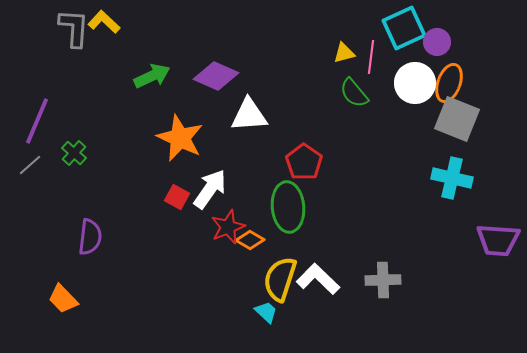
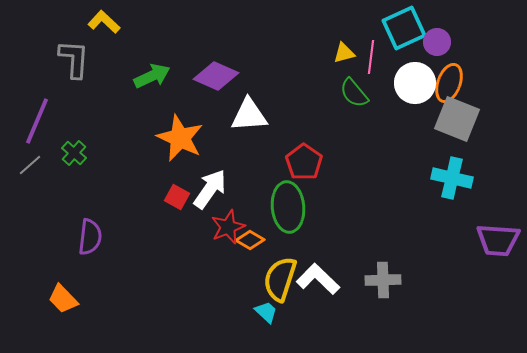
gray L-shape: moved 31 px down
